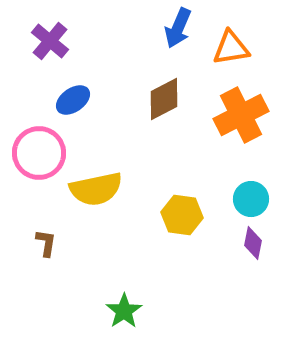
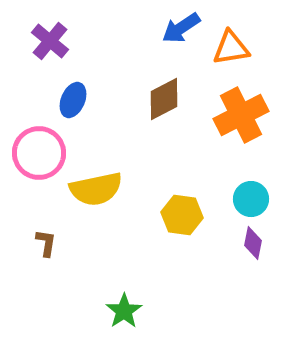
blue arrow: moved 3 px right; rotated 33 degrees clockwise
blue ellipse: rotated 32 degrees counterclockwise
